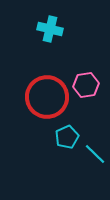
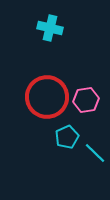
cyan cross: moved 1 px up
pink hexagon: moved 15 px down
cyan line: moved 1 px up
